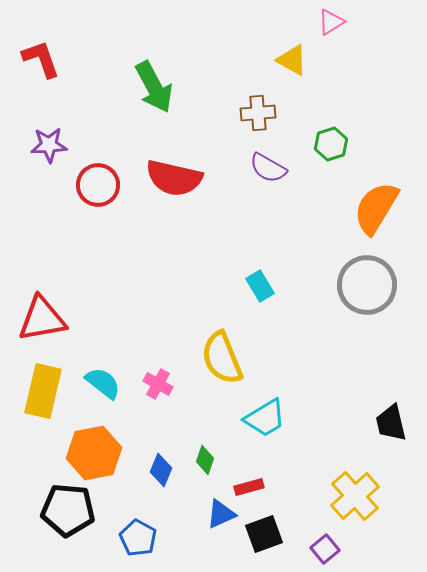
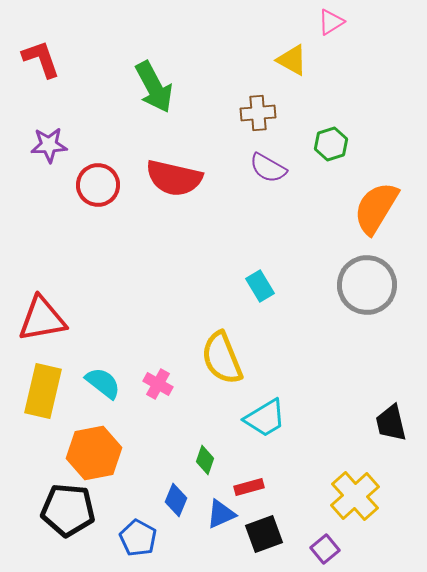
blue diamond: moved 15 px right, 30 px down
